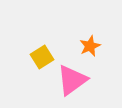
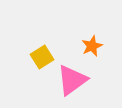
orange star: moved 2 px right
